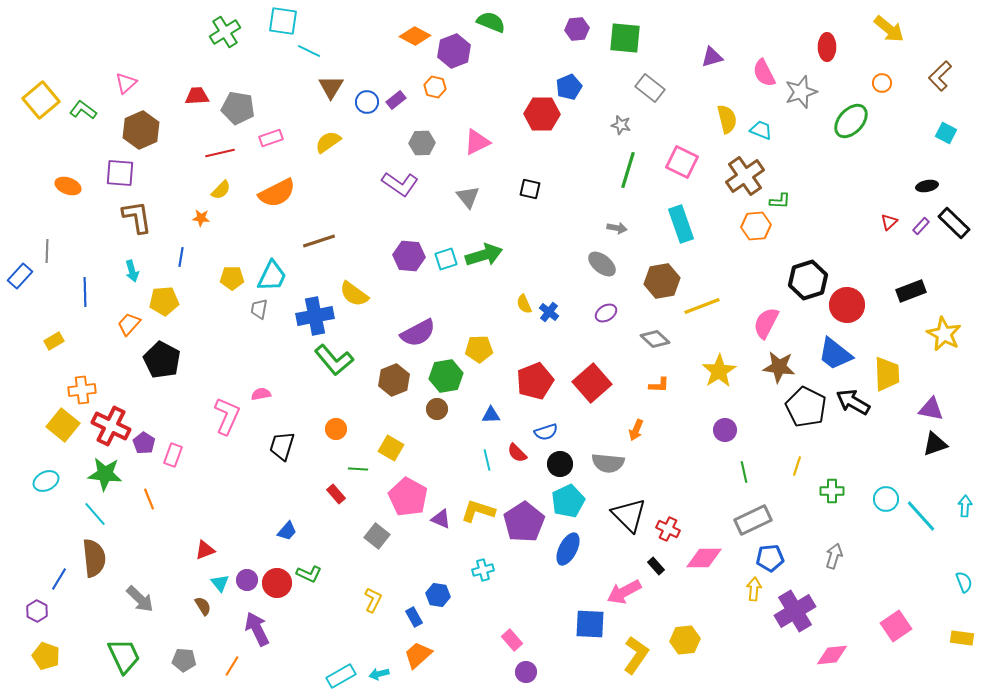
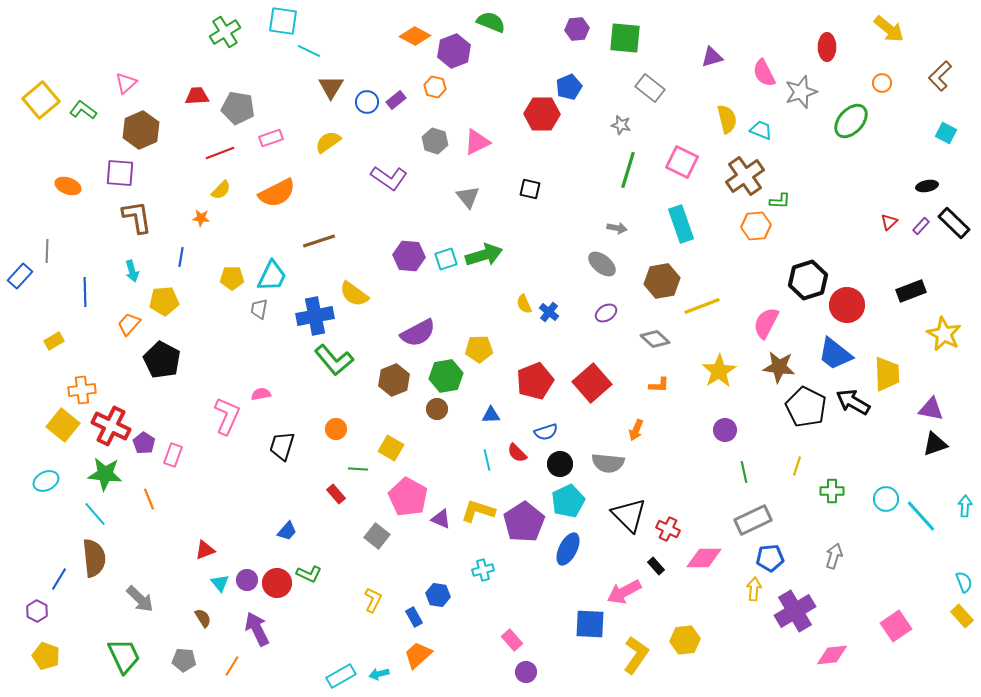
gray hexagon at (422, 143): moved 13 px right, 2 px up; rotated 20 degrees clockwise
red line at (220, 153): rotated 8 degrees counterclockwise
purple L-shape at (400, 184): moved 11 px left, 6 px up
brown semicircle at (203, 606): moved 12 px down
yellow rectangle at (962, 638): moved 22 px up; rotated 40 degrees clockwise
